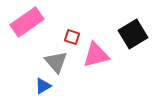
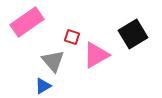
pink triangle: rotated 16 degrees counterclockwise
gray triangle: moved 3 px left, 1 px up
